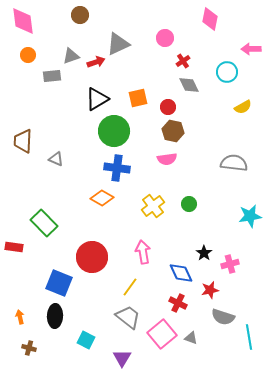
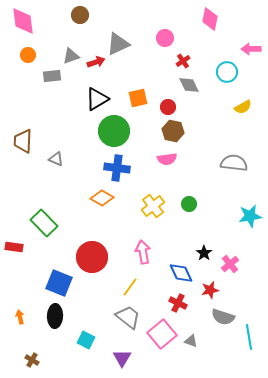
pink cross at (230, 264): rotated 24 degrees counterclockwise
gray triangle at (191, 338): moved 3 px down
brown cross at (29, 348): moved 3 px right, 12 px down; rotated 16 degrees clockwise
